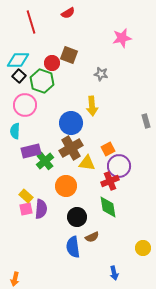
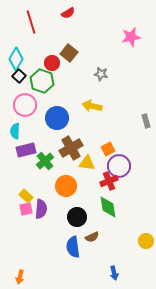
pink star: moved 9 px right, 1 px up
brown square: moved 2 px up; rotated 18 degrees clockwise
cyan diamond: moved 2 px left, 1 px up; rotated 60 degrees counterclockwise
yellow arrow: rotated 108 degrees clockwise
blue circle: moved 14 px left, 5 px up
purple rectangle: moved 5 px left, 1 px up
red cross: moved 1 px left
yellow circle: moved 3 px right, 7 px up
orange arrow: moved 5 px right, 2 px up
